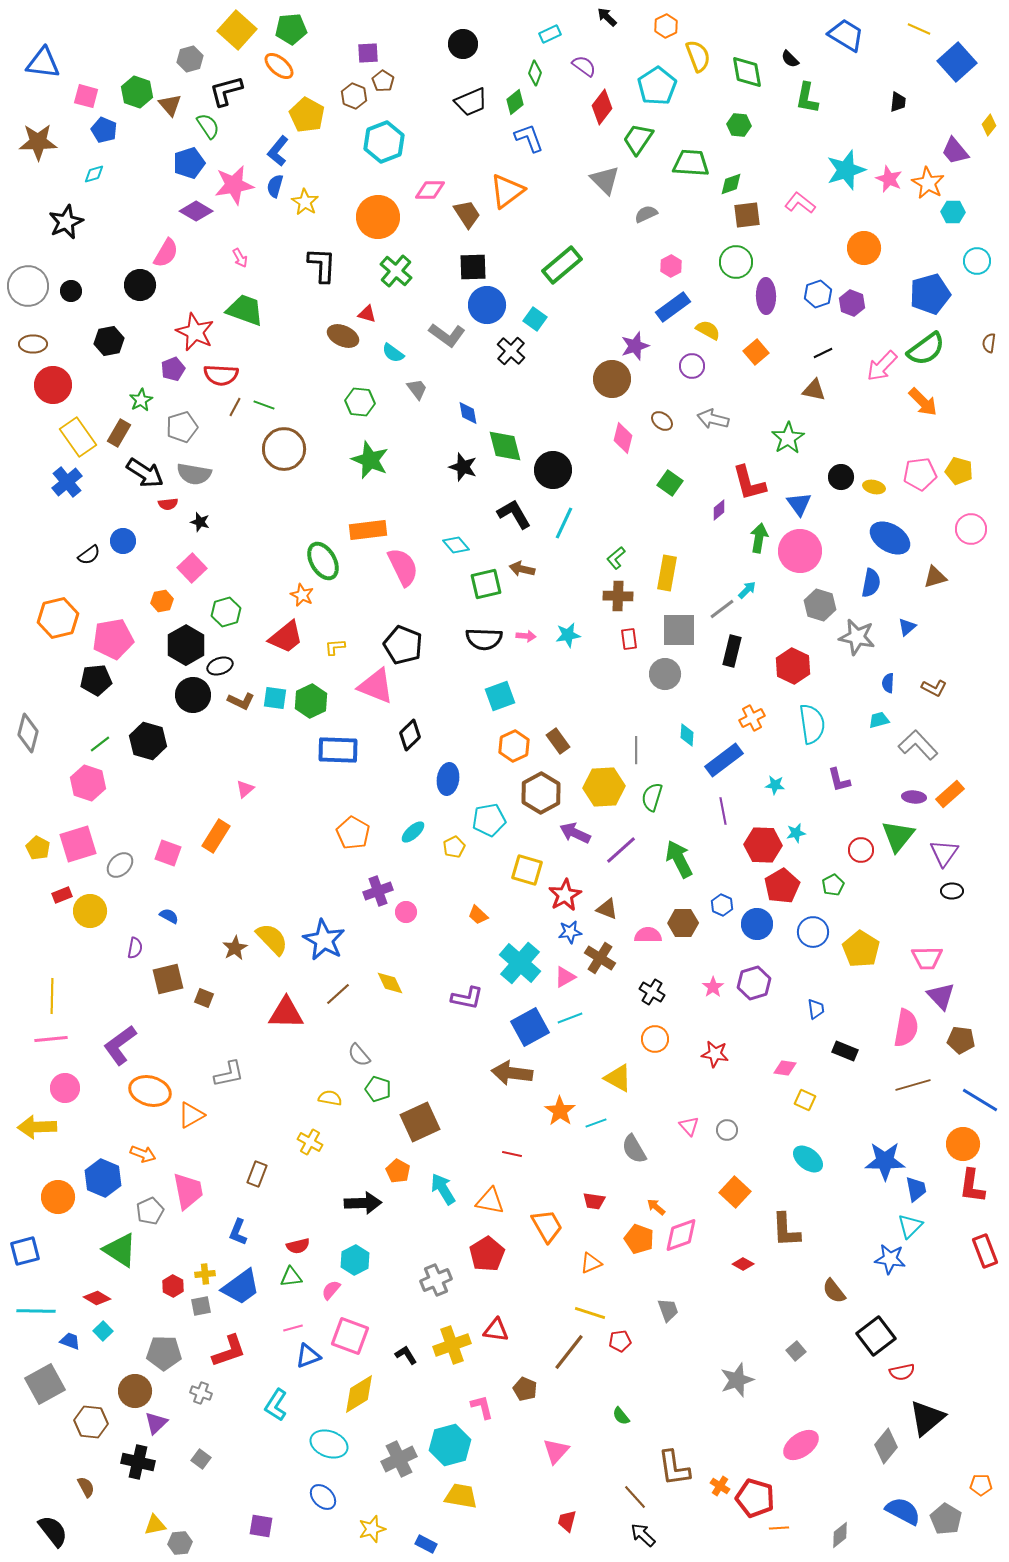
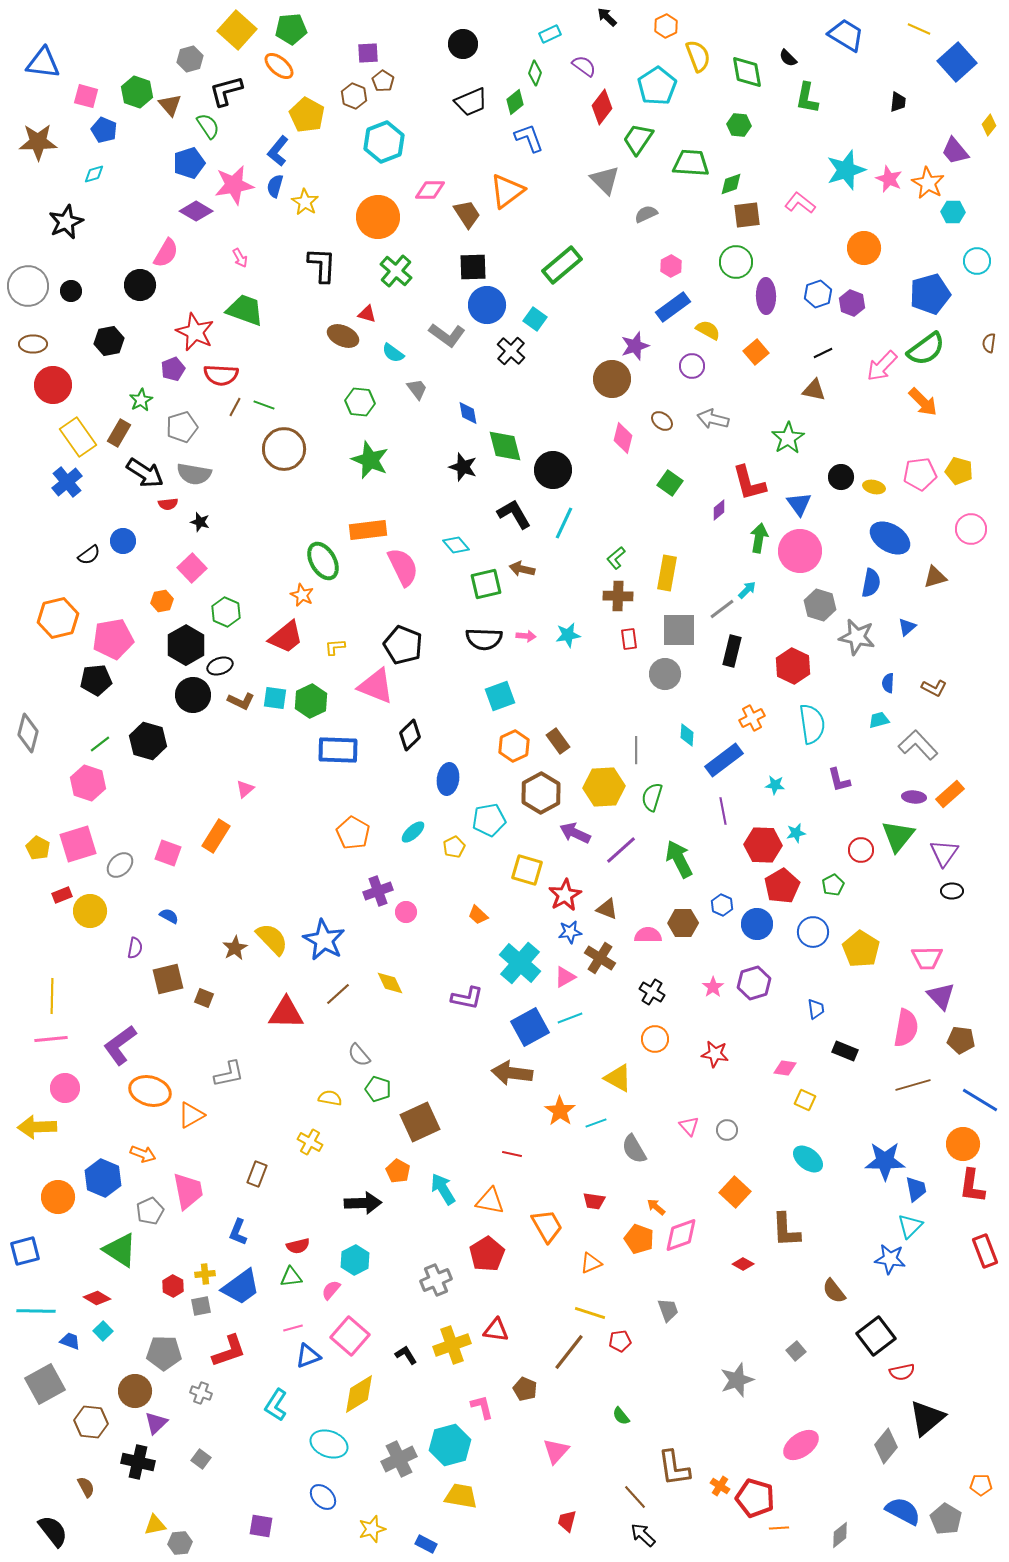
black semicircle at (790, 59): moved 2 px left, 1 px up
green hexagon at (226, 612): rotated 20 degrees counterclockwise
pink square at (350, 1336): rotated 21 degrees clockwise
